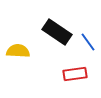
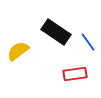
black rectangle: moved 1 px left
yellow semicircle: rotated 40 degrees counterclockwise
